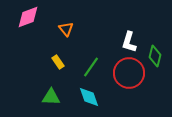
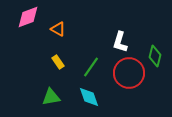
orange triangle: moved 8 px left; rotated 21 degrees counterclockwise
white L-shape: moved 9 px left
green triangle: rotated 12 degrees counterclockwise
